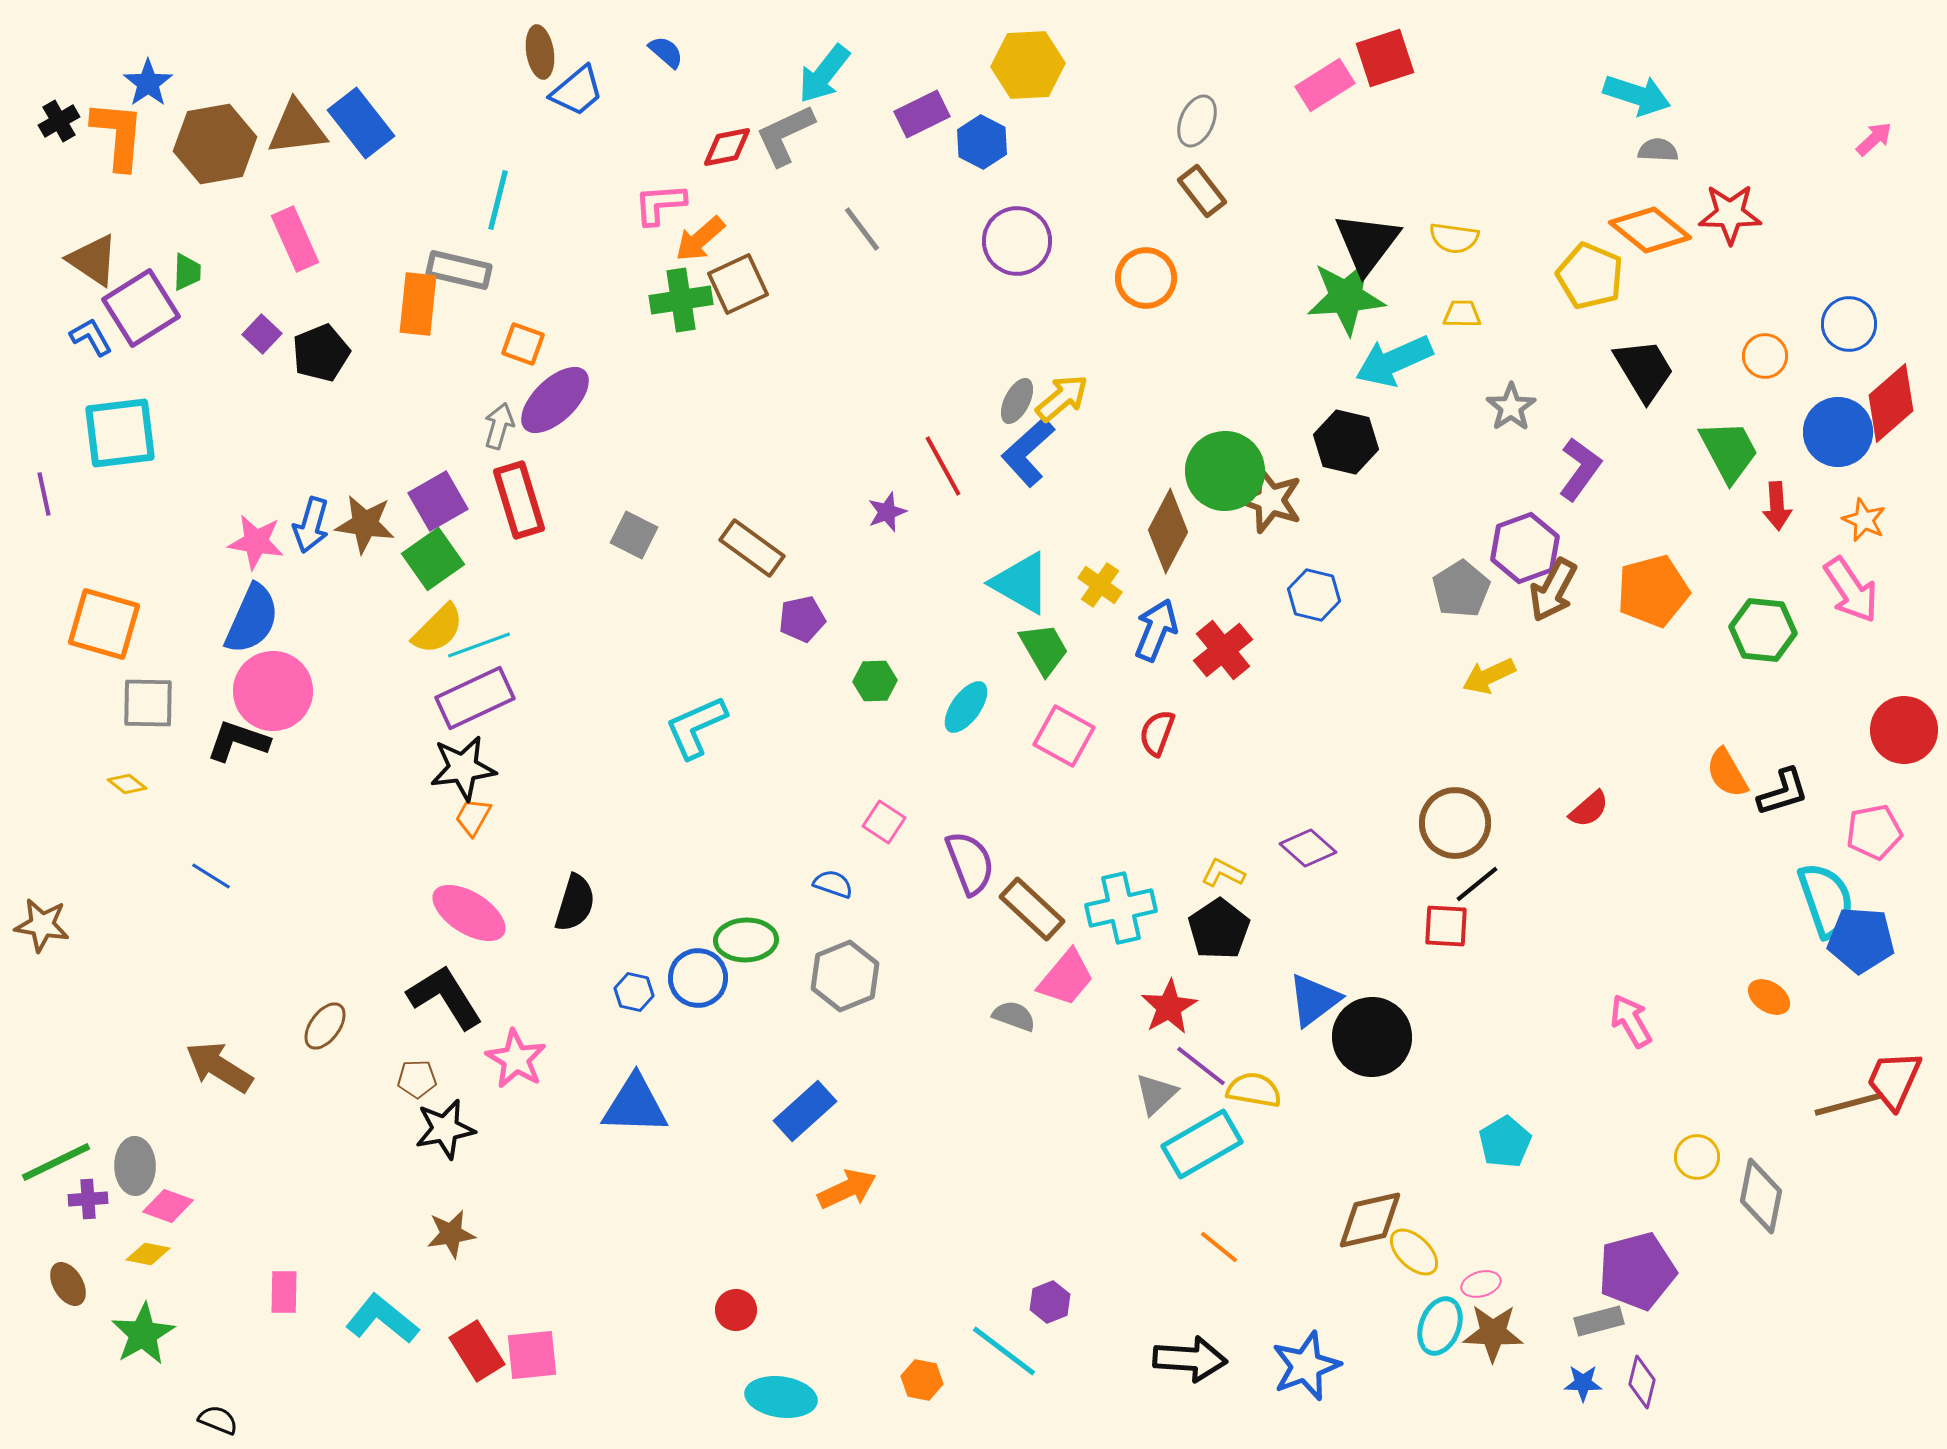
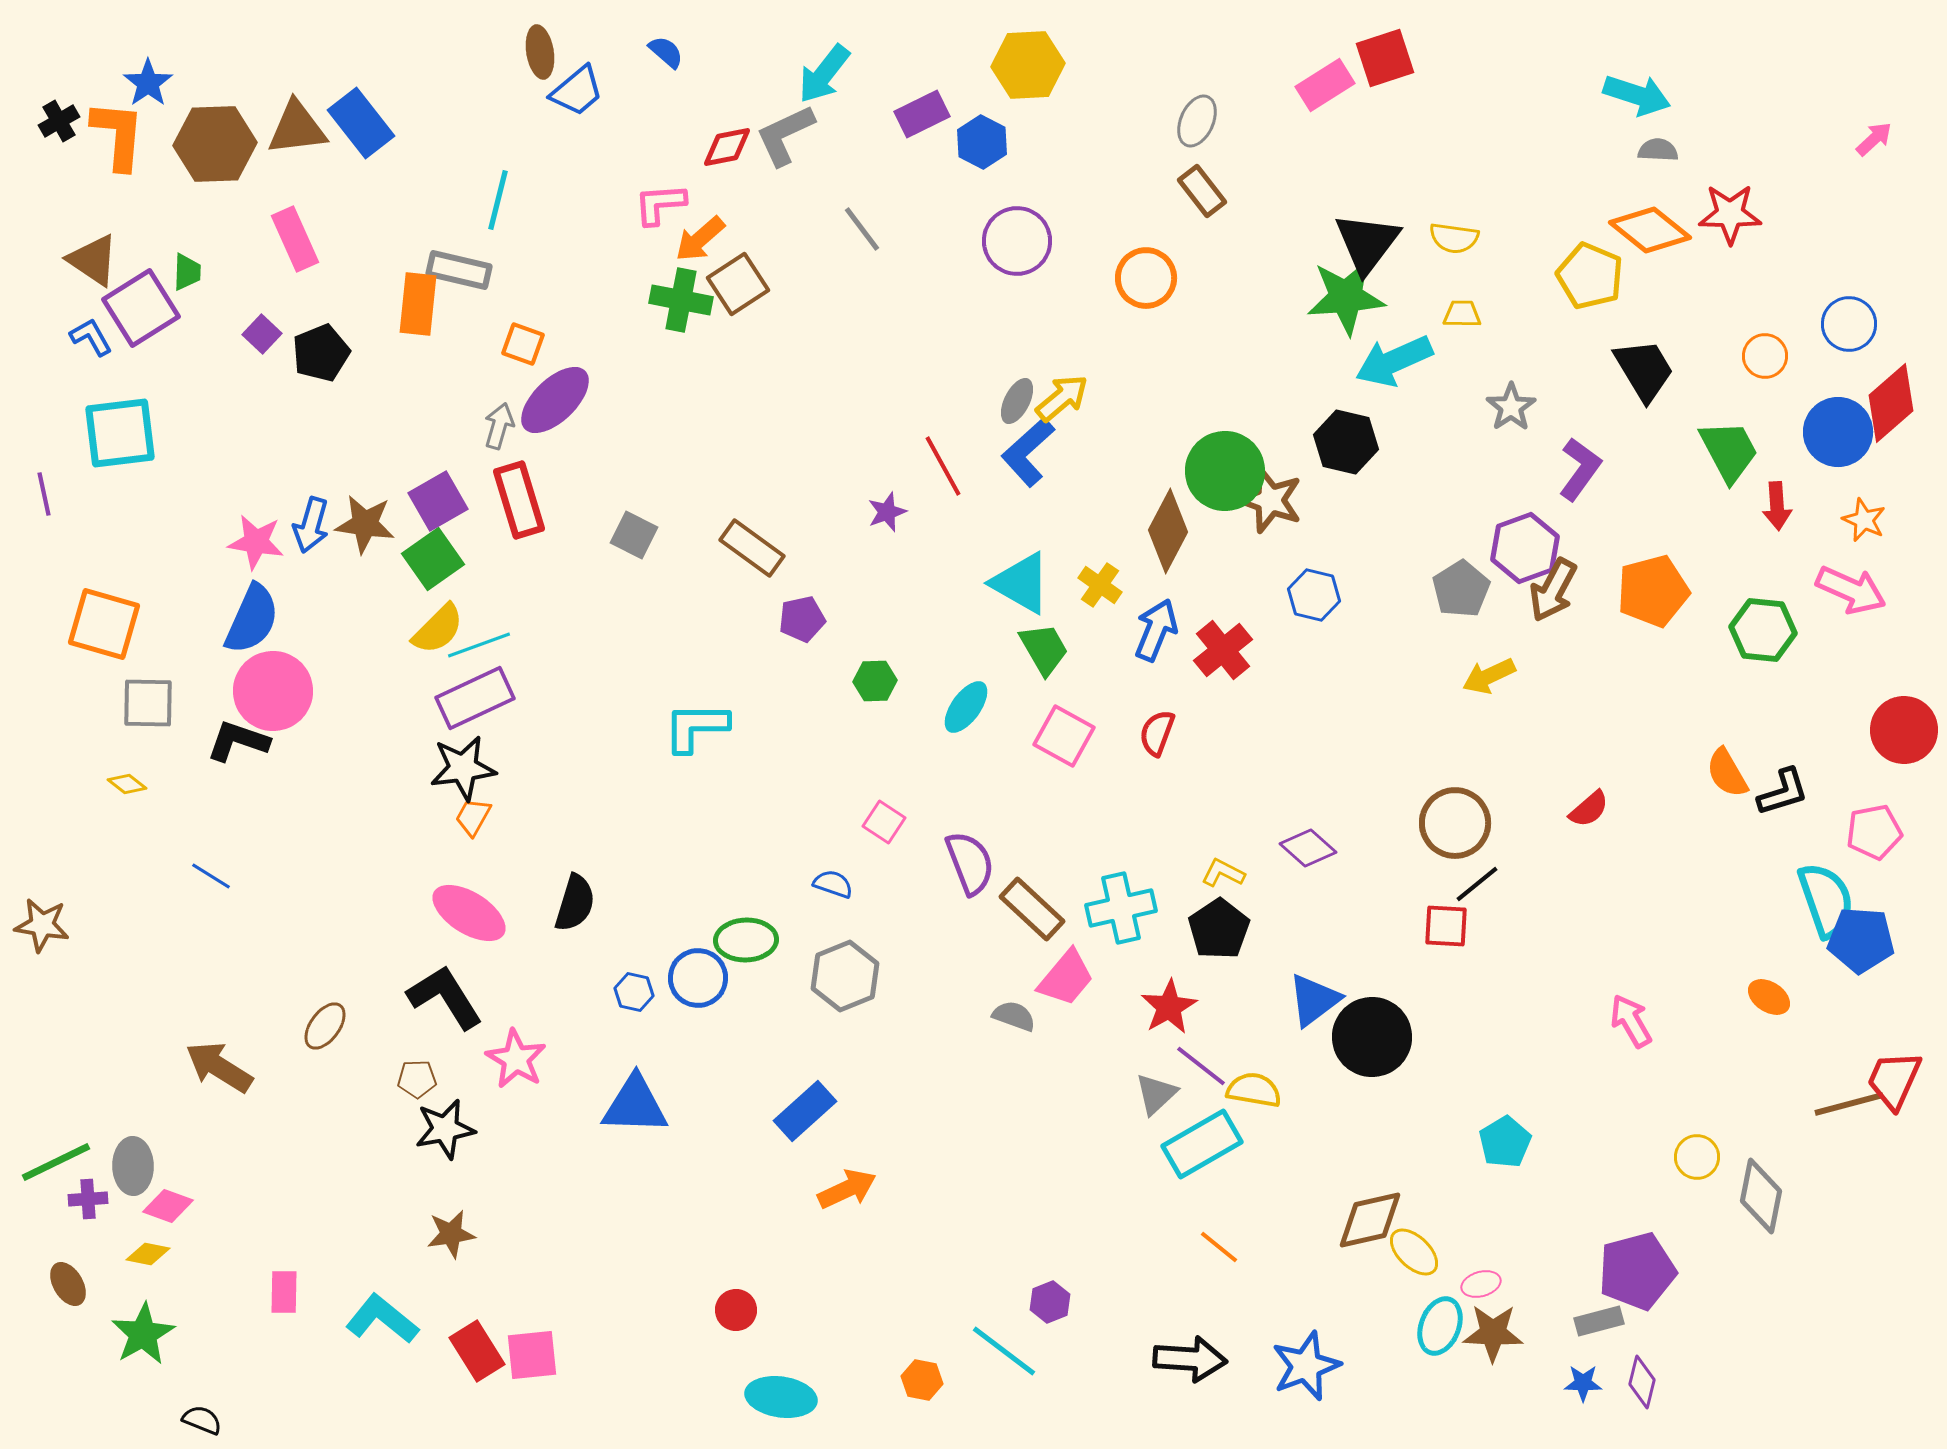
brown hexagon at (215, 144): rotated 8 degrees clockwise
brown square at (738, 284): rotated 8 degrees counterclockwise
green cross at (681, 300): rotated 20 degrees clockwise
pink arrow at (1851, 590): rotated 32 degrees counterclockwise
cyan L-shape at (696, 727): rotated 24 degrees clockwise
gray ellipse at (135, 1166): moved 2 px left
black semicircle at (218, 1420): moved 16 px left
